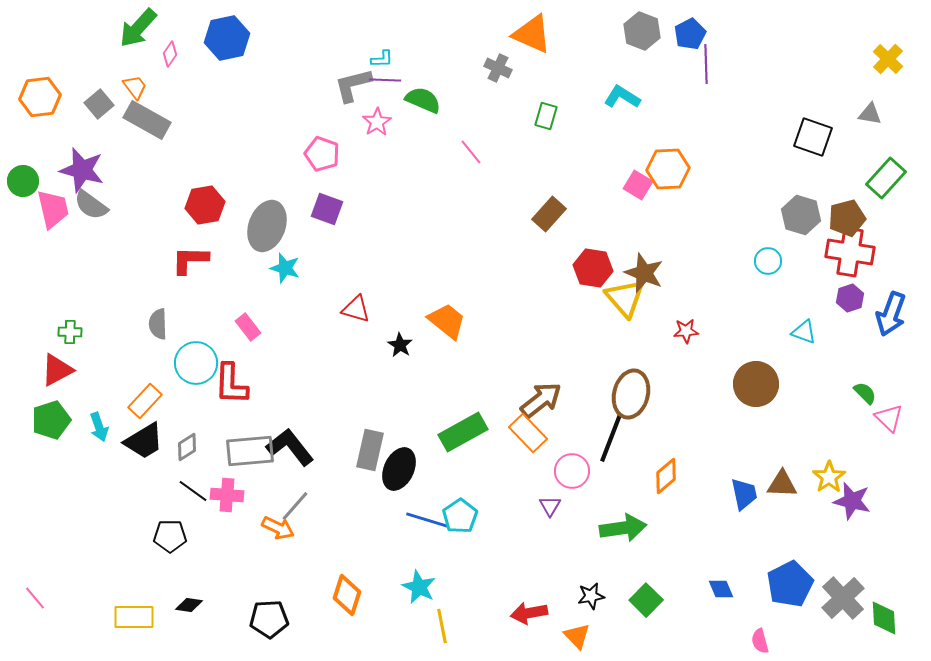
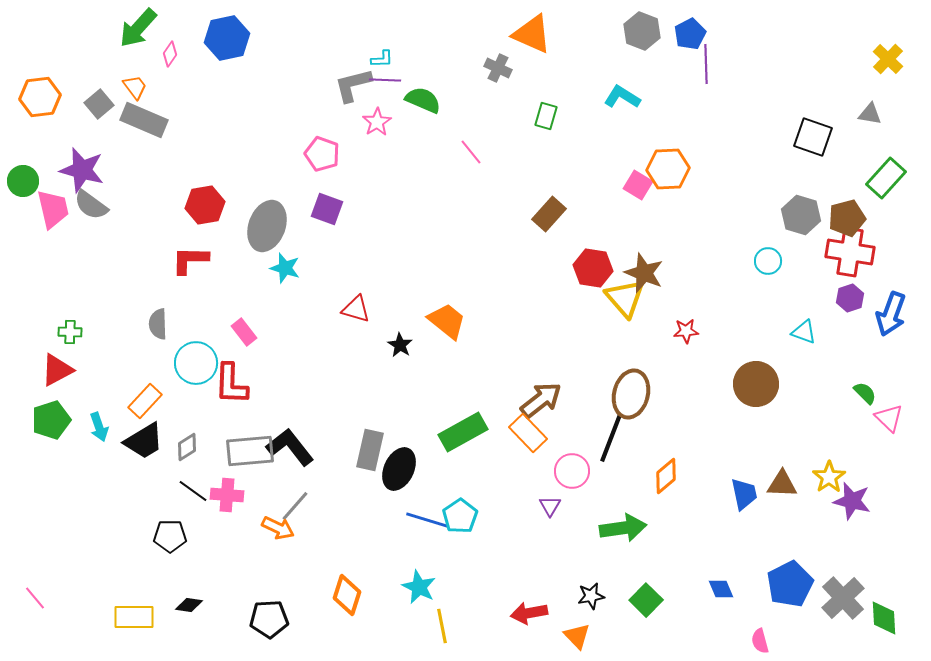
gray rectangle at (147, 120): moved 3 px left; rotated 6 degrees counterclockwise
pink rectangle at (248, 327): moved 4 px left, 5 px down
